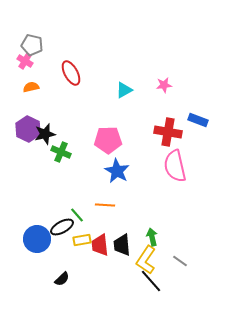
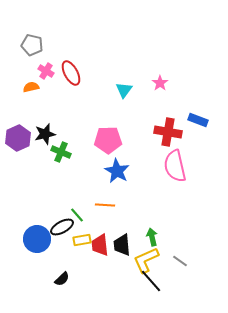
pink cross: moved 21 px right, 10 px down
pink star: moved 4 px left, 2 px up; rotated 28 degrees counterclockwise
cyan triangle: rotated 24 degrees counterclockwise
purple hexagon: moved 10 px left, 9 px down; rotated 10 degrees clockwise
yellow L-shape: rotated 32 degrees clockwise
